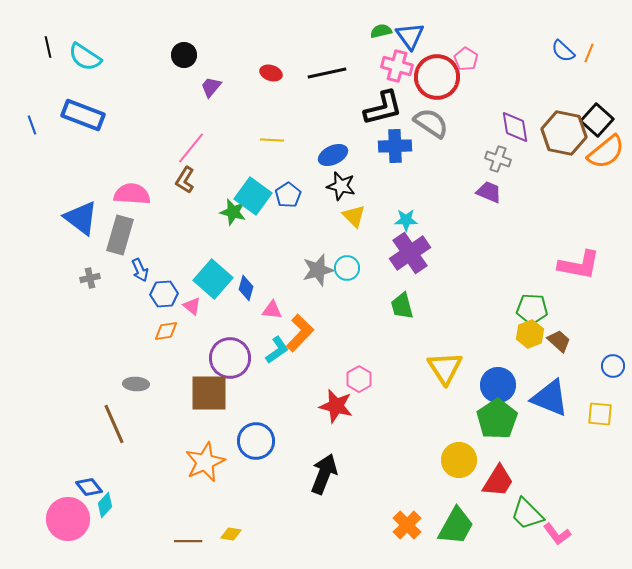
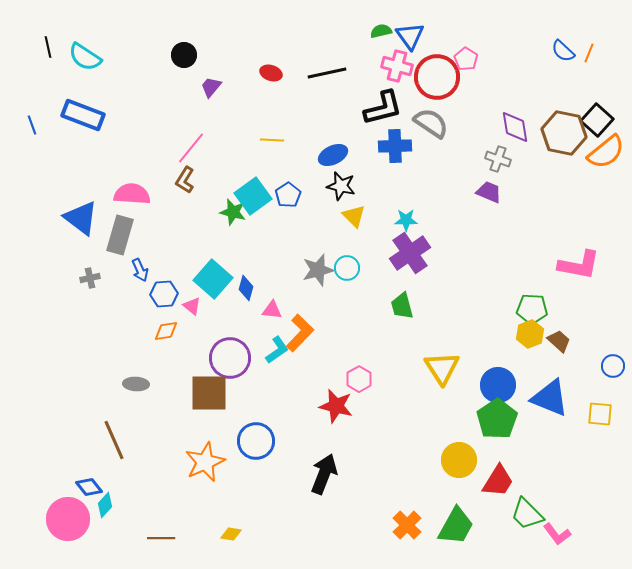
cyan square at (253, 196): rotated 18 degrees clockwise
yellow triangle at (445, 368): moved 3 px left
brown line at (114, 424): moved 16 px down
brown line at (188, 541): moved 27 px left, 3 px up
